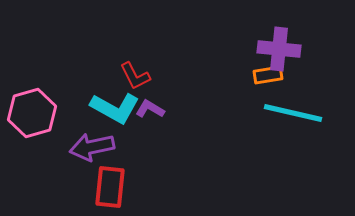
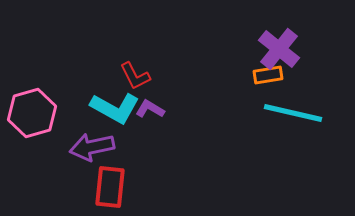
purple cross: rotated 33 degrees clockwise
